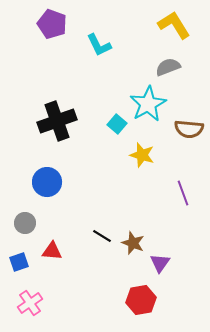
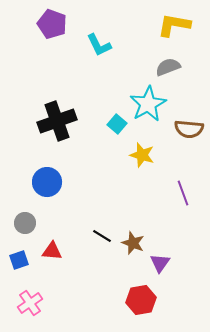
yellow L-shape: rotated 48 degrees counterclockwise
blue square: moved 2 px up
